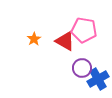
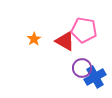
blue cross: moved 3 px left, 2 px up
